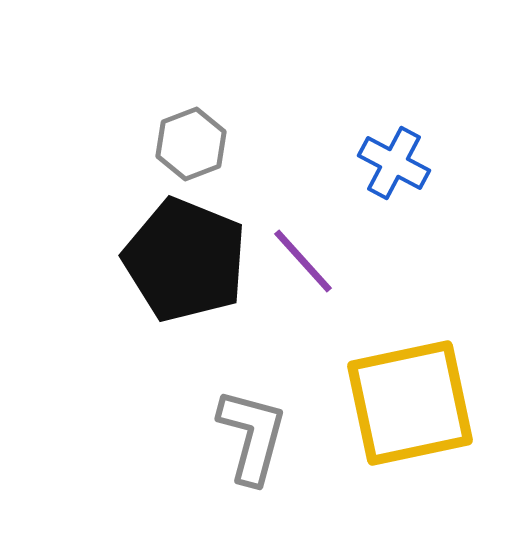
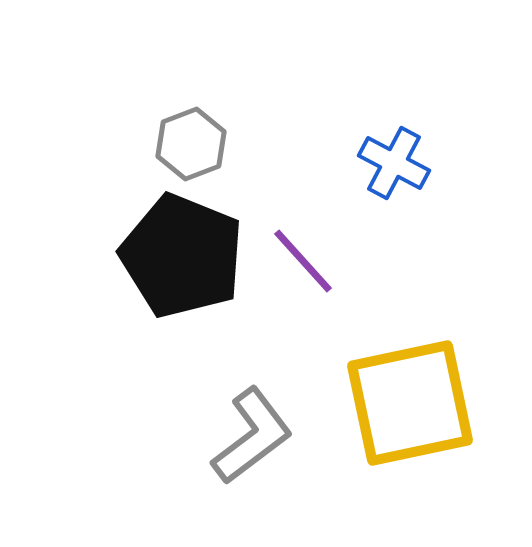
black pentagon: moved 3 px left, 4 px up
gray L-shape: rotated 38 degrees clockwise
